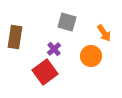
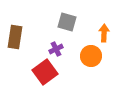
orange arrow: rotated 144 degrees counterclockwise
purple cross: moved 2 px right; rotated 16 degrees clockwise
